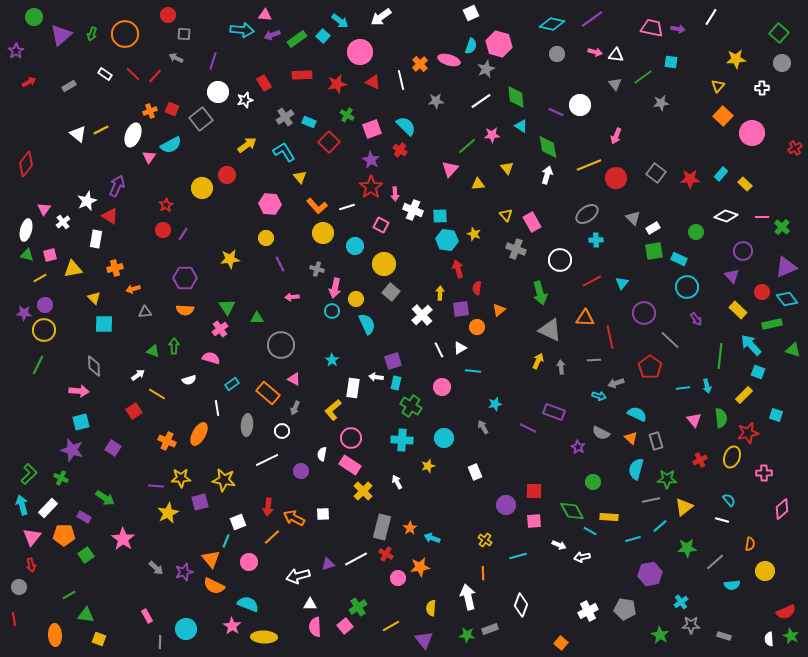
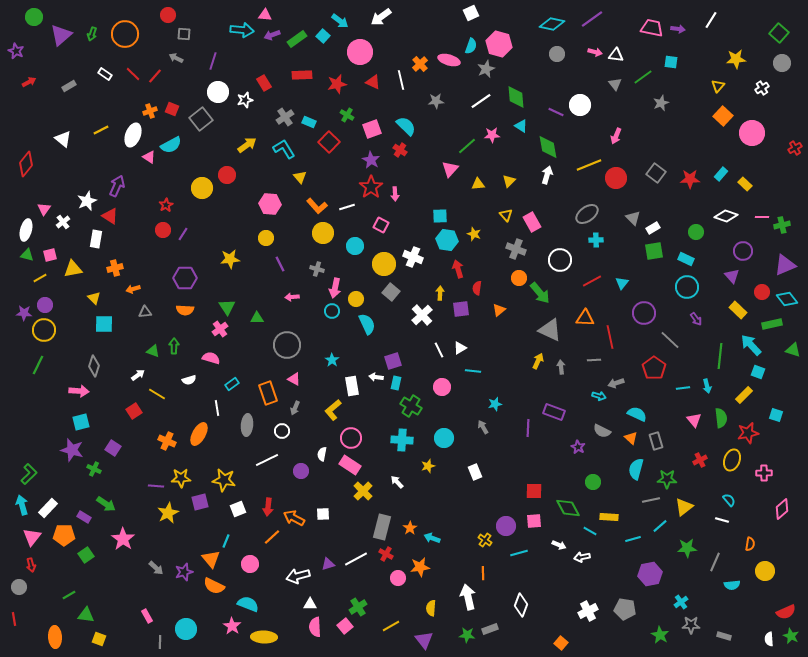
white line at (711, 17): moved 3 px down
purple star at (16, 51): rotated 14 degrees counterclockwise
white cross at (762, 88): rotated 32 degrees counterclockwise
gray star at (661, 103): rotated 14 degrees counterclockwise
white triangle at (78, 134): moved 15 px left, 5 px down
cyan L-shape at (284, 152): moved 3 px up
pink triangle at (149, 157): rotated 32 degrees counterclockwise
yellow triangle at (507, 168): moved 2 px right, 13 px down; rotated 24 degrees clockwise
white cross at (413, 210): moved 47 px down
green cross at (782, 227): moved 2 px up; rotated 35 degrees clockwise
cyan rectangle at (679, 259): moved 7 px right
purple triangle at (786, 267): moved 1 px left, 2 px up
green arrow at (540, 293): rotated 25 degrees counterclockwise
orange circle at (477, 327): moved 42 px right, 49 px up
gray circle at (281, 345): moved 6 px right
gray diamond at (94, 366): rotated 20 degrees clockwise
red pentagon at (650, 367): moved 4 px right, 1 px down
white rectangle at (353, 388): moved 1 px left, 2 px up; rotated 18 degrees counterclockwise
orange rectangle at (268, 393): rotated 30 degrees clockwise
purple line at (528, 428): rotated 66 degrees clockwise
gray semicircle at (601, 433): moved 1 px right, 2 px up
yellow ellipse at (732, 457): moved 3 px down
green cross at (61, 478): moved 33 px right, 9 px up
white arrow at (397, 482): rotated 16 degrees counterclockwise
green arrow at (105, 498): moved 1 px right, 6 px down
purple circle at (506, 505): moved 21 px down
green diamond at (572, 511): moved 4 px left, 3 px up
white square at (238, 522): moved 13 px up
cyan line at (518, 556): moved 1 px right, 3 px up
pink circle at (249, 562): moved 1 px right, 2 px down
gray line at (715, 562): rotated 24 degrees counterclockwise
orange ellipse at (55, 635): moved 2 px down
